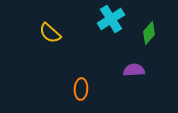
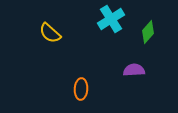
green diamond: moved 1 px left, 1 px up
